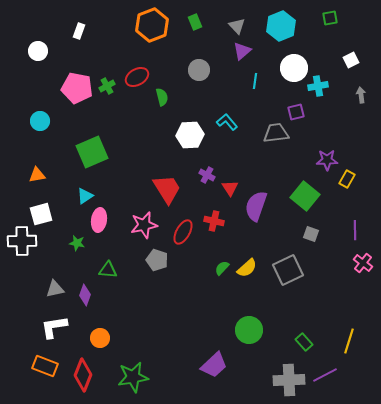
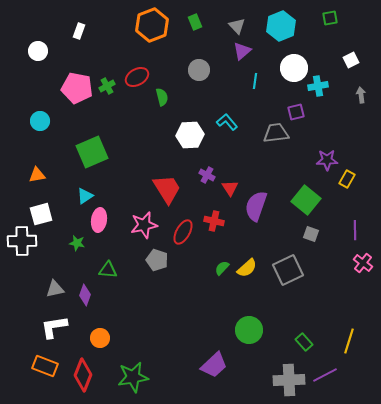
green square at (305, 196): moved 1 px right, 4 px down
